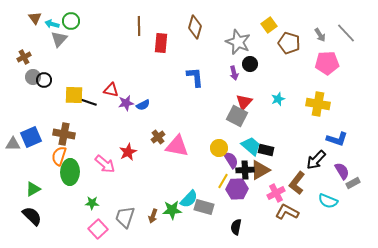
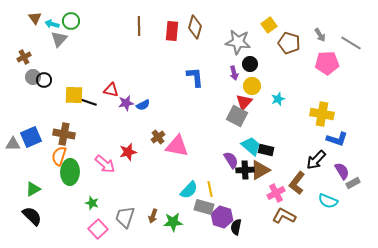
gray line at (346, 33): moved 5 px right, 10 px down; rotated 15 degrees counterclockwise
gray star at (238, 42): rotated 15 degrees counterclockwise
red rectangle at (161, 43): moved 11 px right, 12 px up
yellow cross at (318, 104): moved 4 px right, 10 px down
yellow circle at (219, 148): moved 33 px right, 62 px up
red star at (128, 152): rotated 12 degrees clockwise
yellow line at (223, 181): moved 13 px left, 8 px down; rotated 42 degrees counterclockwise
purple hexagon at (237, 189): moved 15 px left, 28 px down; rotated 20 degrees clockwise
cyan semicircle at (189, 199): moved 9 px up
green star at (92, 203): rotated 16 degrees clockwise
green star at (172, 210): moved 1 px right, 12 px down
brown L-shape at (287, 212): moved 3 px left, 4 px down
